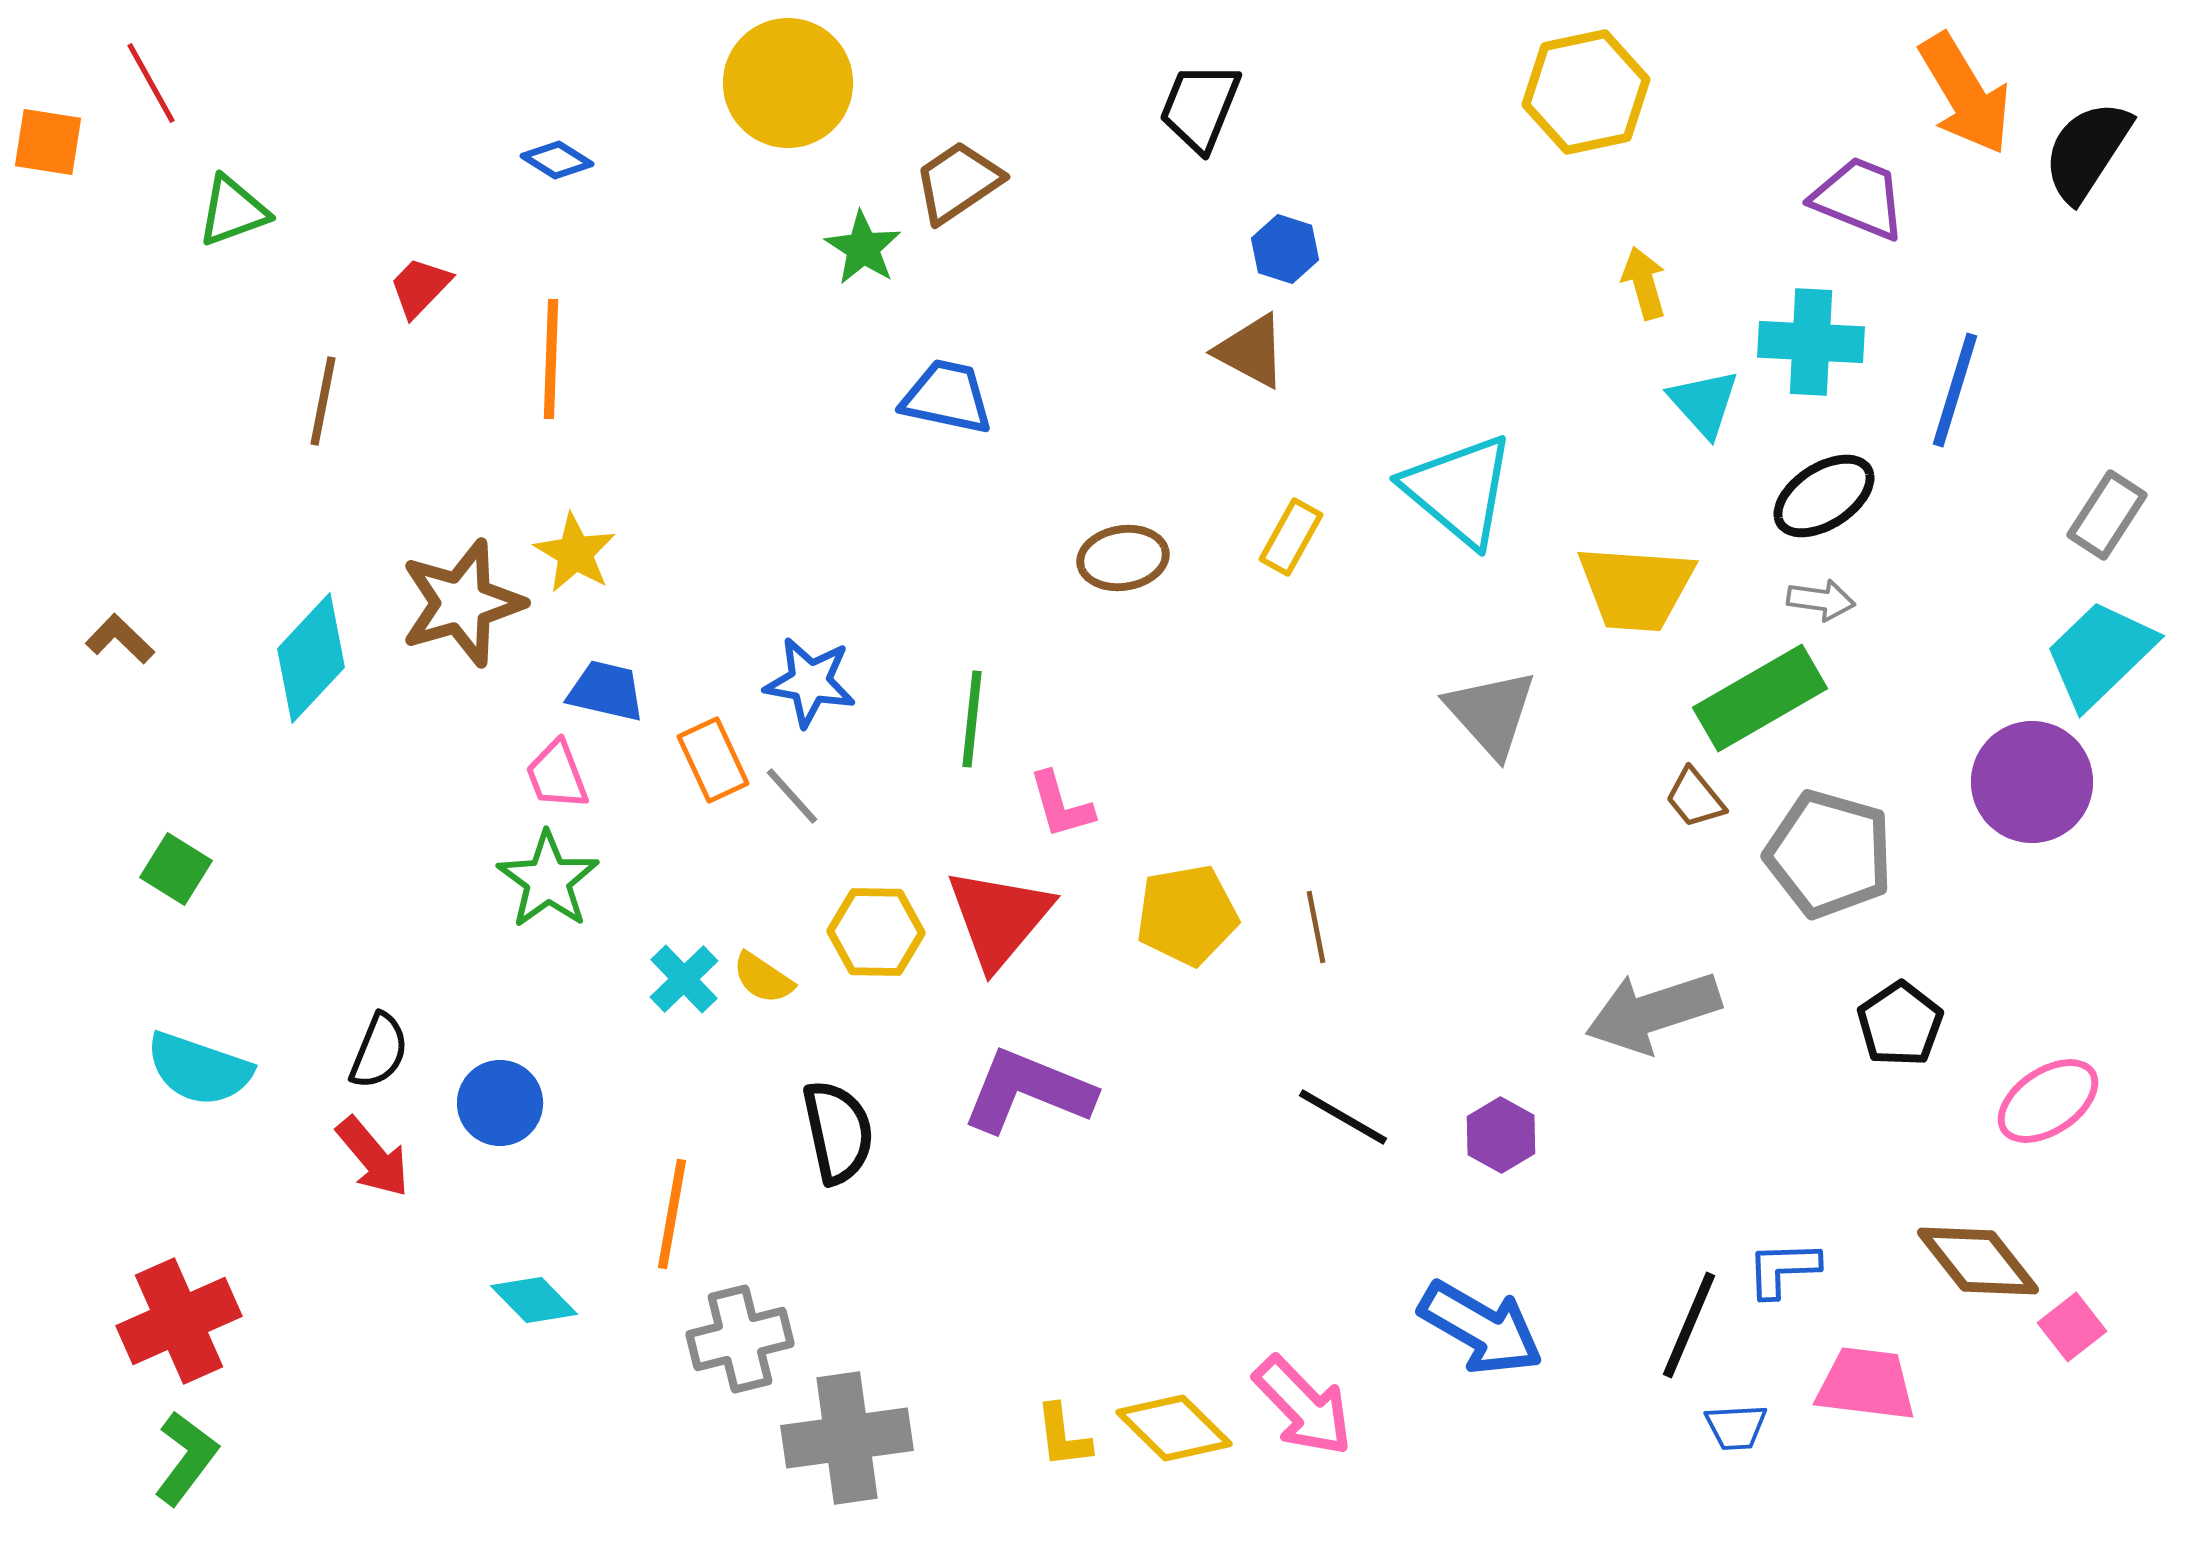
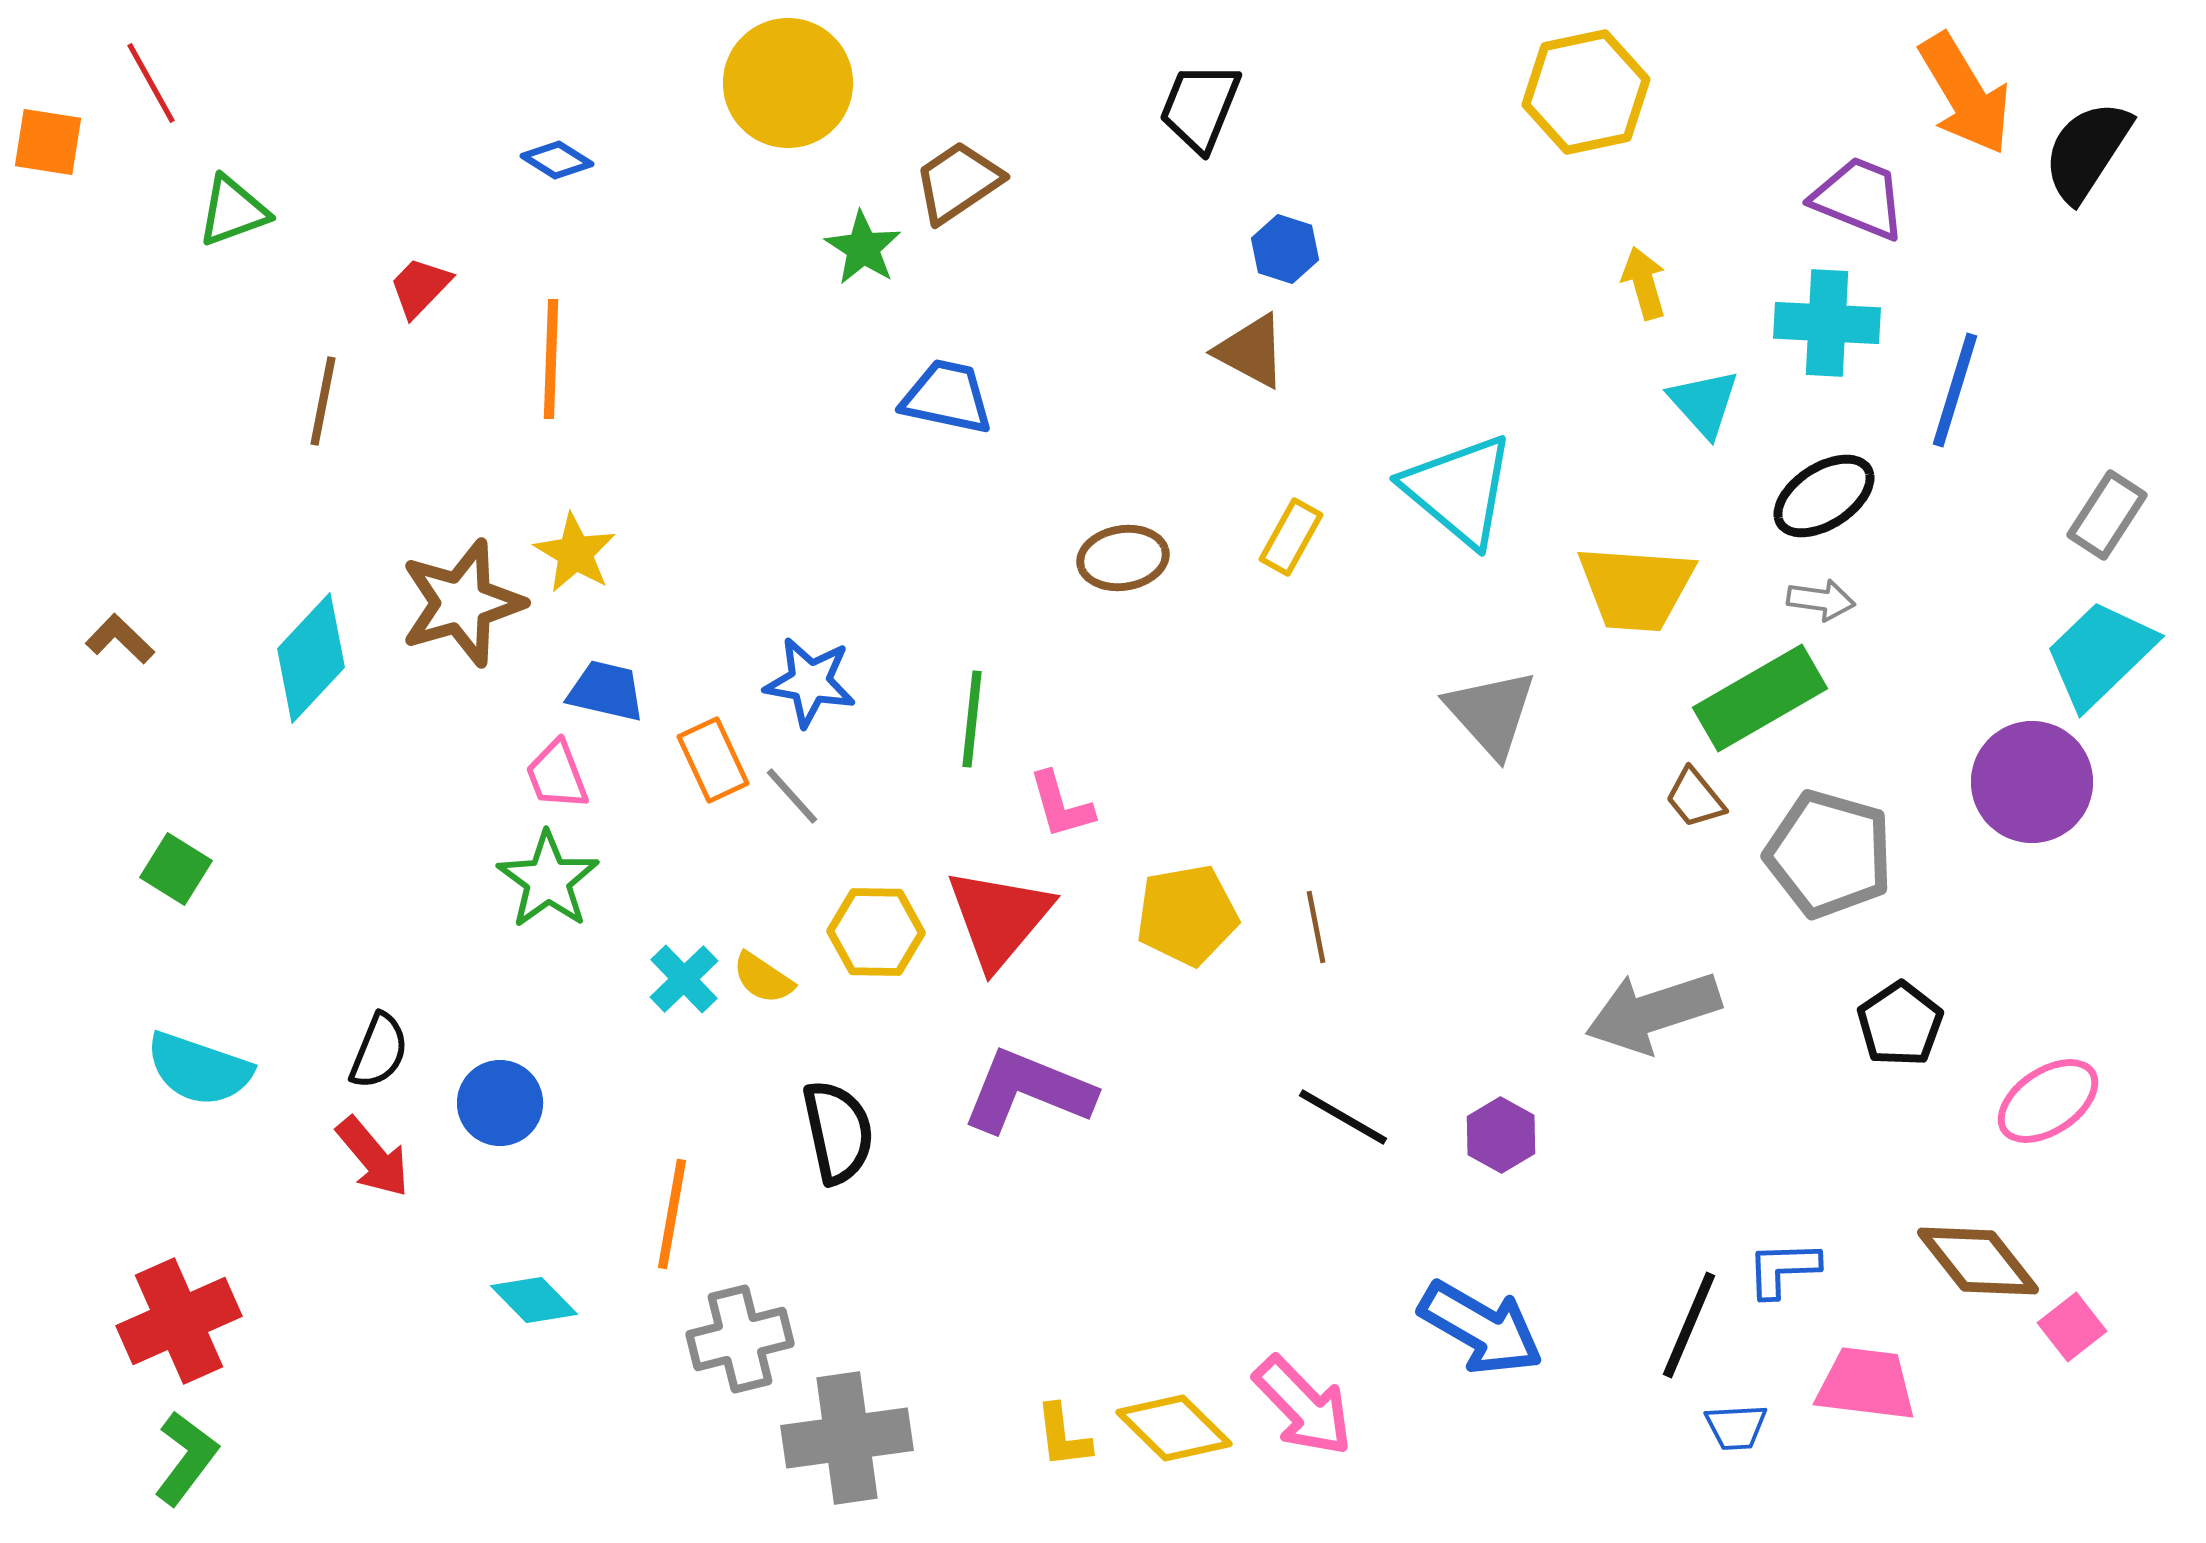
cyan cross at (1811, 342): moved 16 px right, 19 px up
